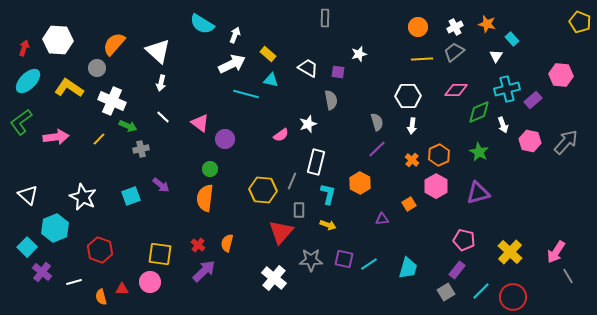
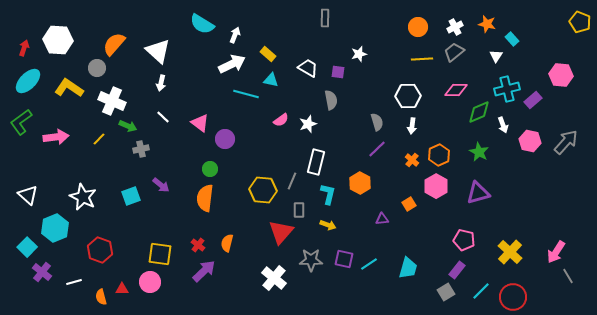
pink semicircle at (281, 135): moved 15 px up
